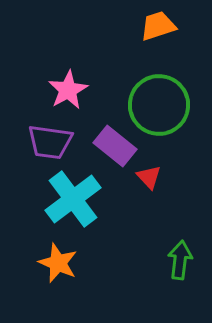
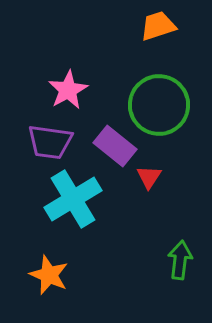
red triangle: rotated 16 degrees clockwise
cyan cross: rotated 6 degrees clockwise
orange star: moved 9 px left, 12 px down
